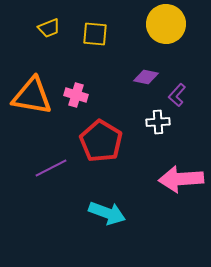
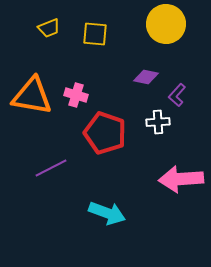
red pentagon: moved 4 px right, 8 px up; rotated 12 degrees counterclockwise
